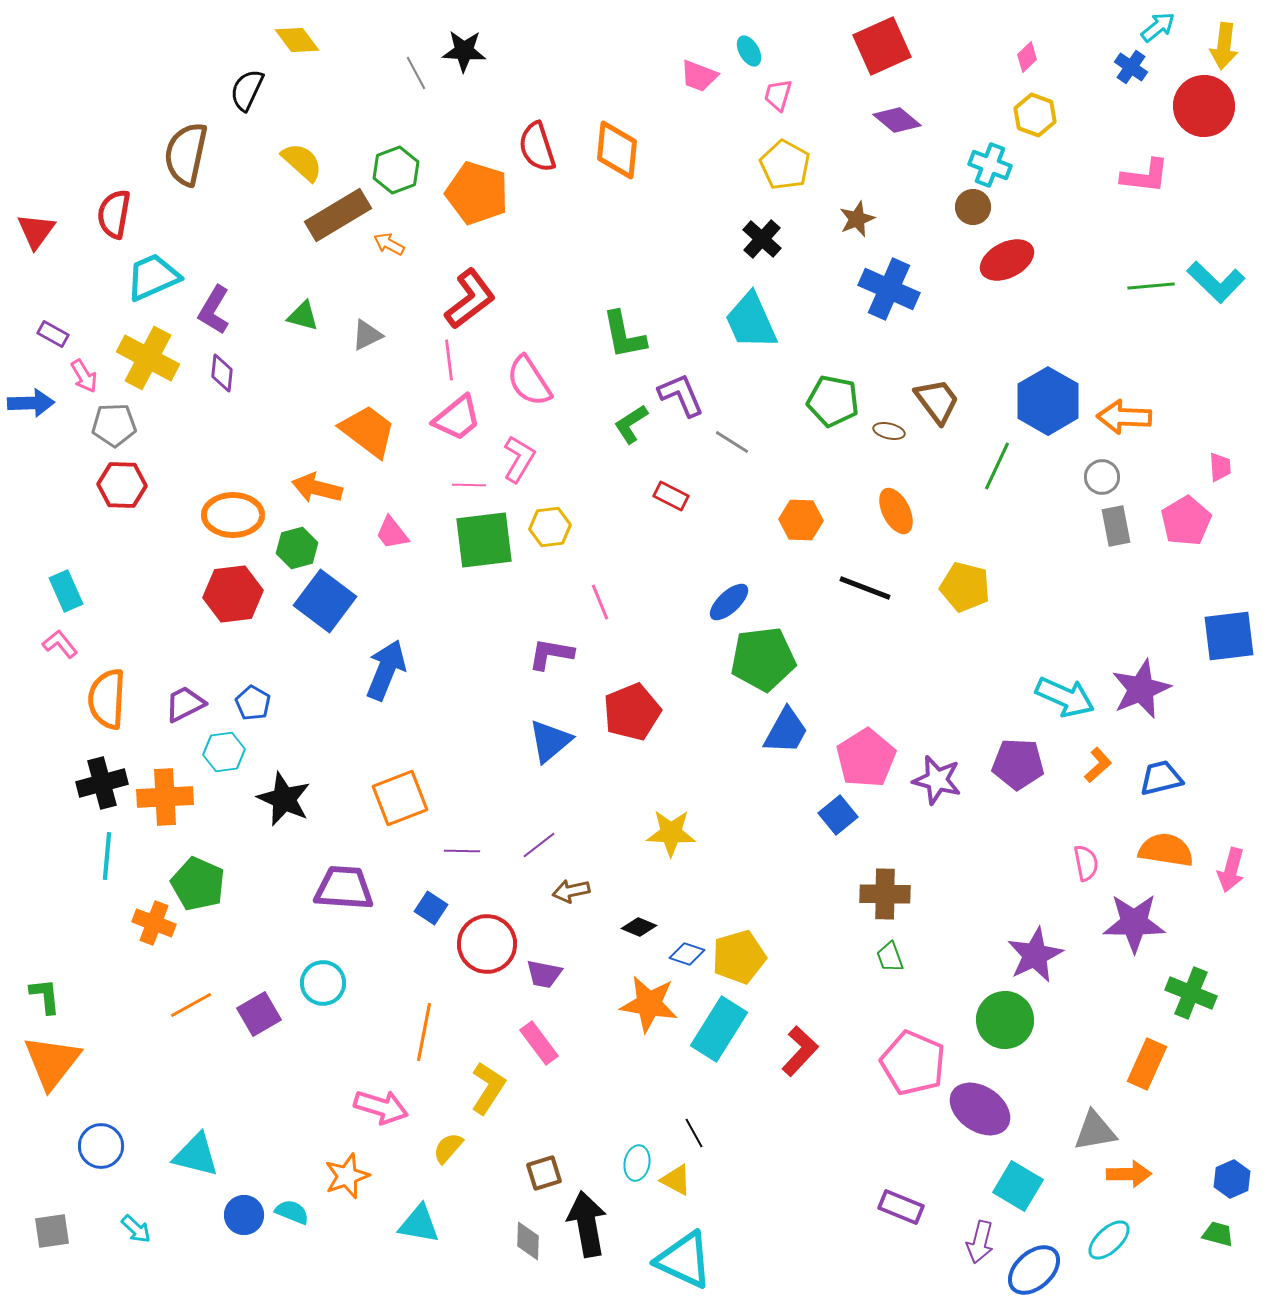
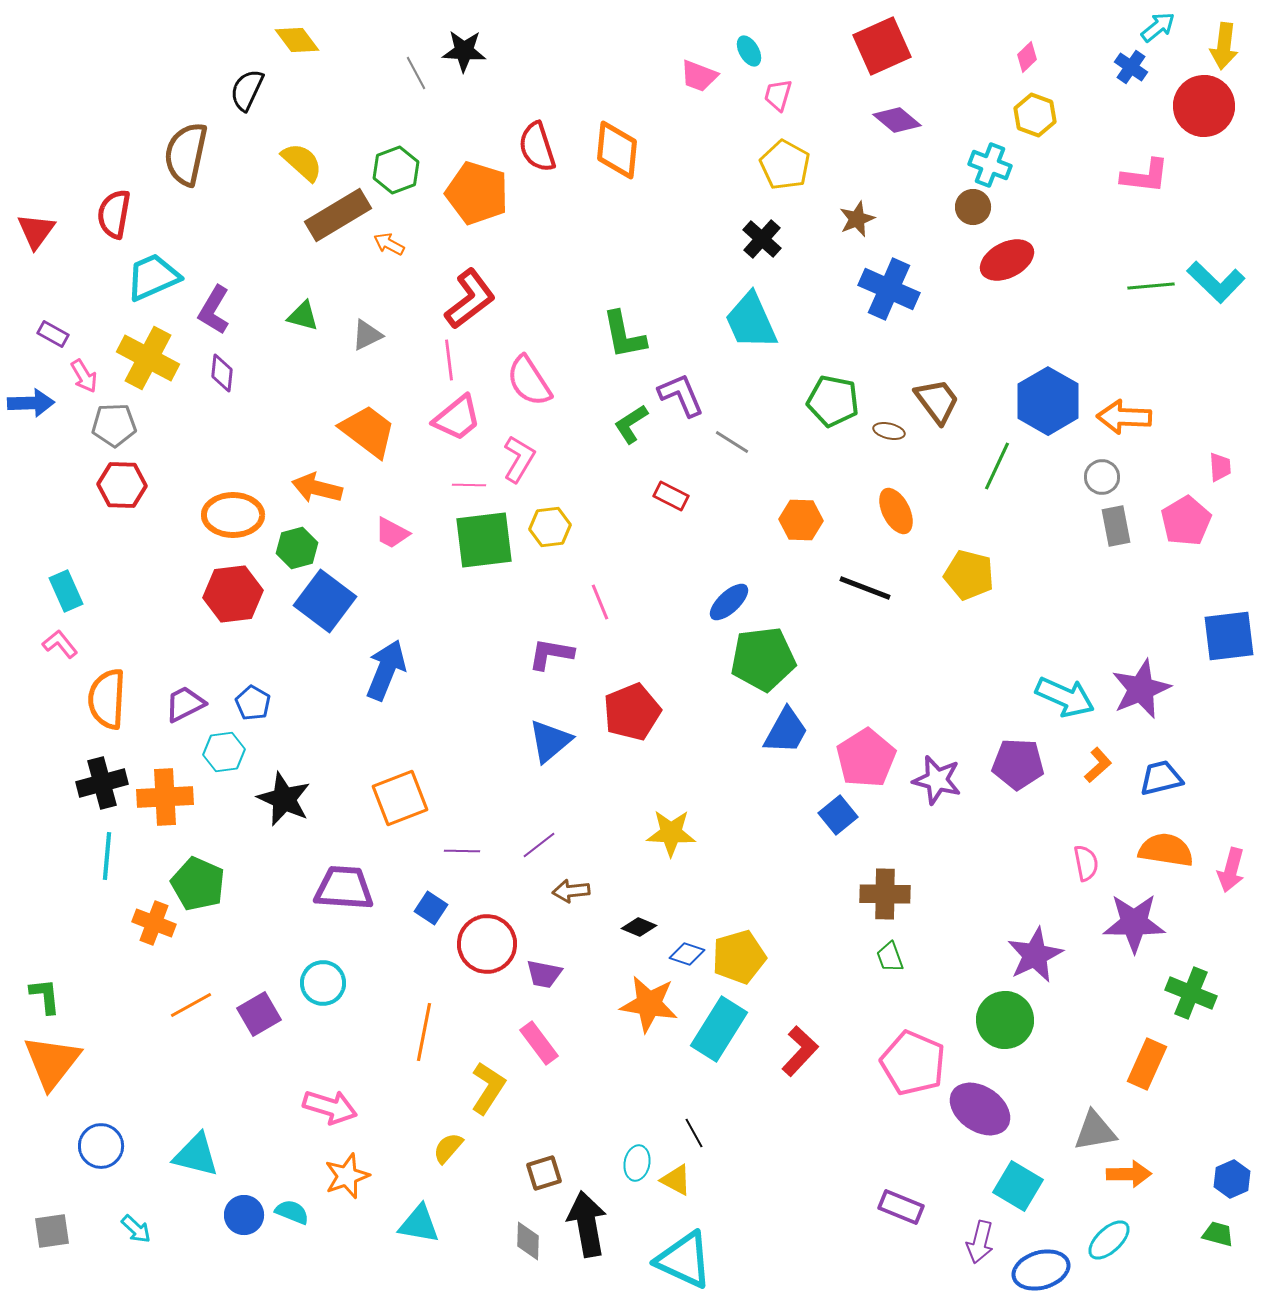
pink trapezoid at (392, 533): rotated 24 degrees counterclockwise
yellow pentagon at (965, 587): moved 4 px right, 12 px up
brown arrow at (571, 891): rotated 6 degrees clockwise
pink arrow at (381, 1107): moved 51 px left
blue ellipse at (1034, 1270): moved 7 px right; rotated 26 degrees clockwise
